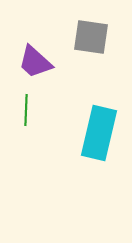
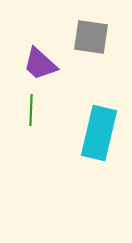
purple trapezoid: moved 5 px right, 2 px down
green line: moved 5 px right
